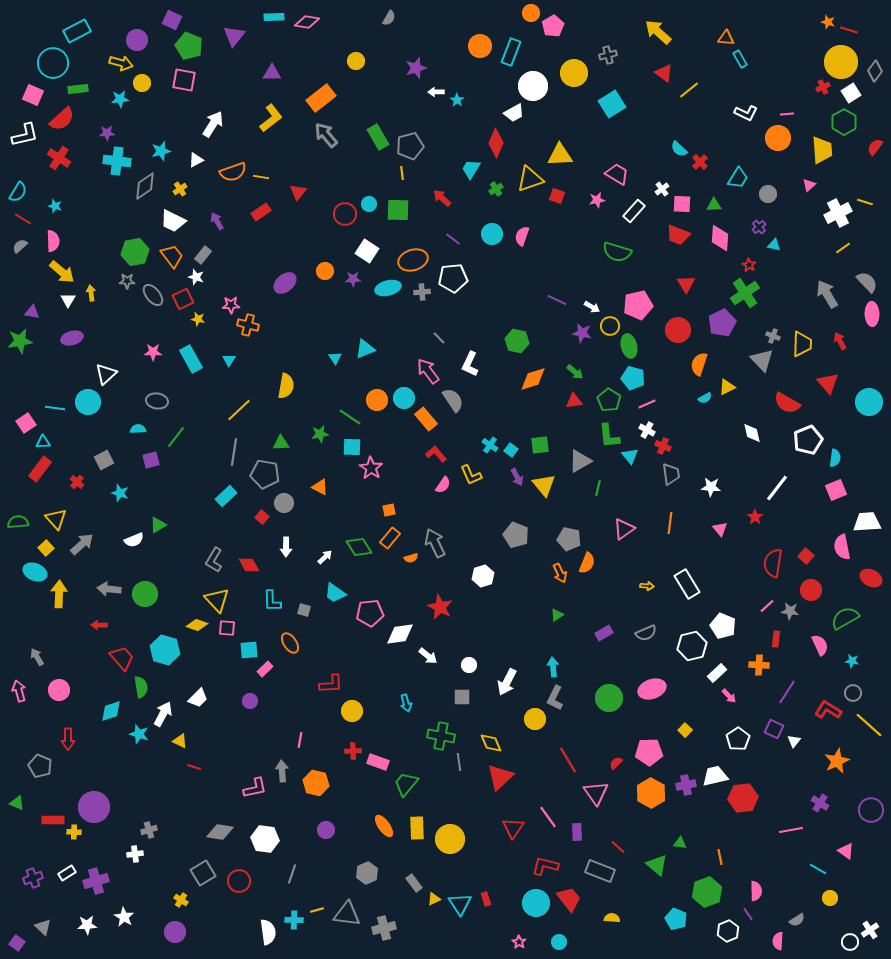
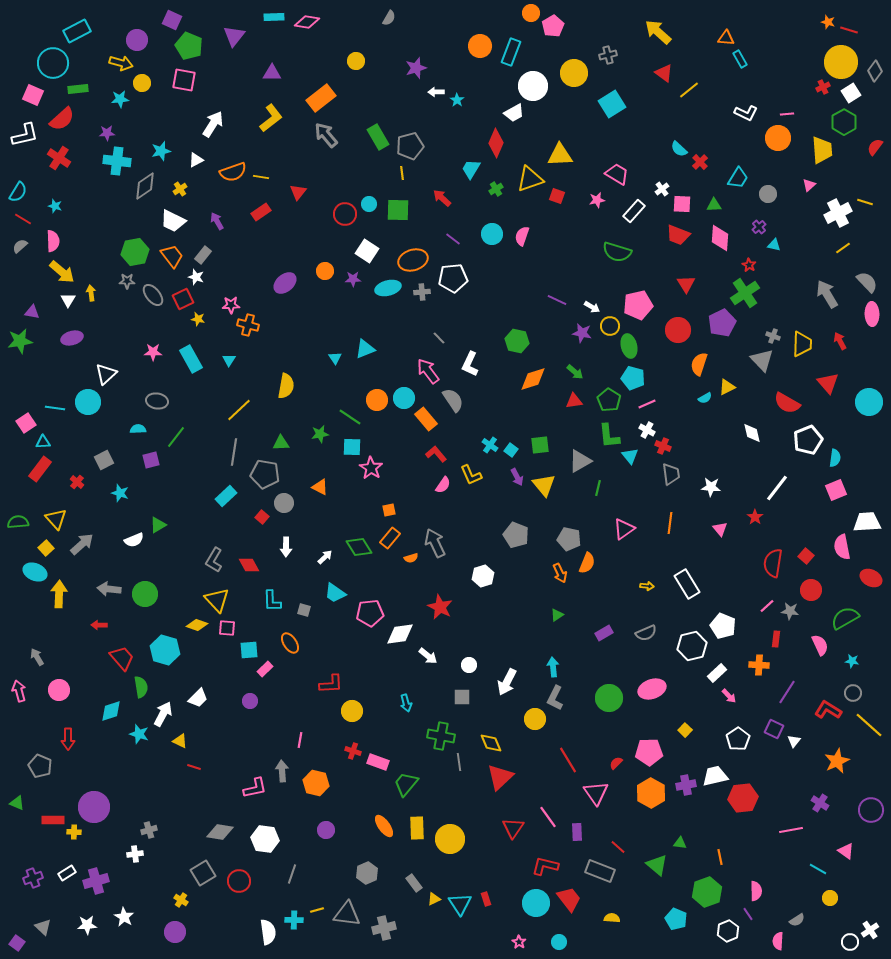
red cross at (353, 751): rotated 21 degrees clockwise
